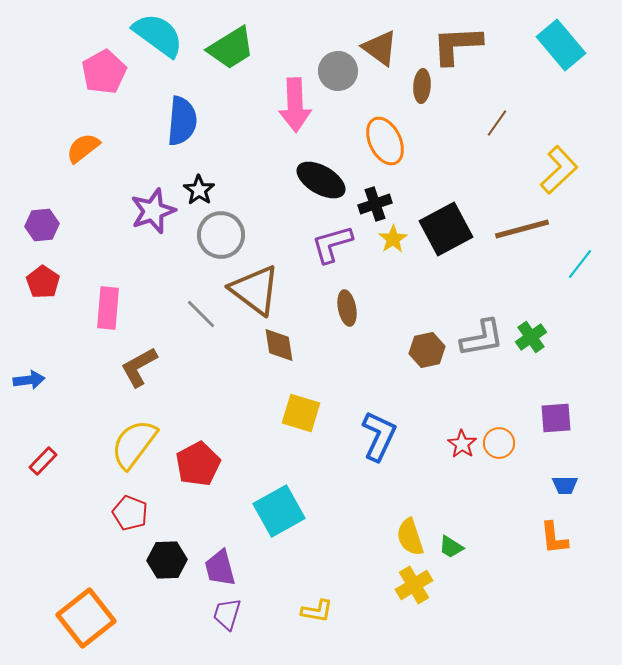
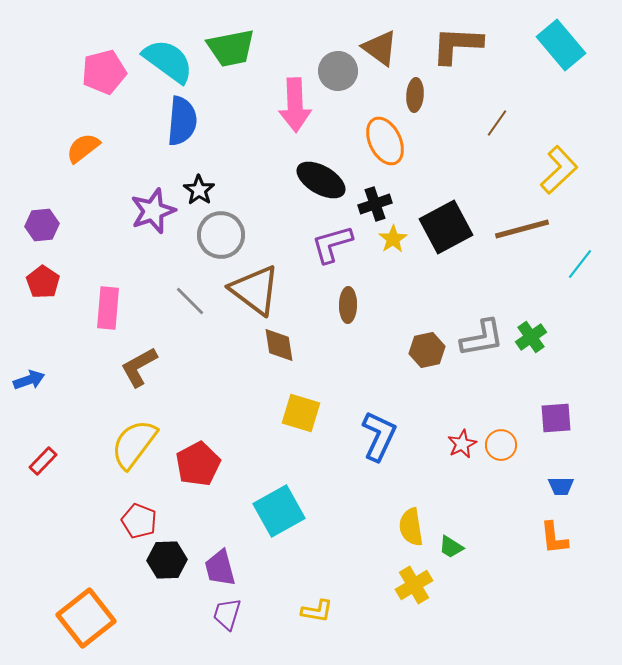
cyan semicircle at (158, 35): moved 10 px right, 26 px down
brown L-shape at (457, 45): rotated 6 degrees clockwise
green trapezoid at (231, 48): rotated 21 degrees clockwise
pink pentagon at (104, 72): rotated 15 degrees clockwise
brown ellipse at (422, 86): moved 7 px left, 9 px down
black square at (446, 229): moved 2 px up
brown ellipse at (347, 308): moved 1 px right, 3 px up; rotated 12 degrees clockwise
gray line at (201, 314): moved 11 px left, 13 px up
blue arrow at (29, 380): rotated 12 degrees counterclockwise
orange circle at (499, 443): moved 2 px right, 2 px down
red star at (462, 444): rotated 12 degrees clockwise
blue trapezoid at (565, 485): moved 4 px left, 1 px down
red pentagon at (130, 513): moved 9 px right, 8 px down
yellow semicircle at (410, 537): moved 1 px right, 10 px up; rotated 9 degrees clockwise
